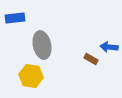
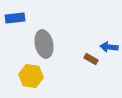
gray ellipse: moved 2 px right, 1 px up
